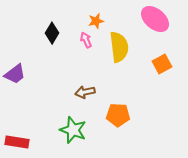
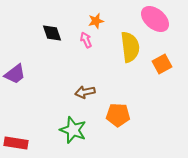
black diamond: rotated 50 degrees counterclockwise
yellow semicircle: moved 11 px right
red rectangle: moved 1 px left, 1 px down
